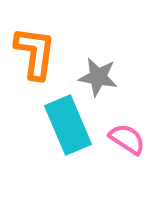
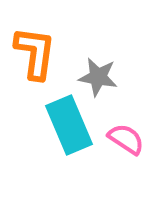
cyan rectangle: moved 1 px right
pink semicircle: moved 1 px left
